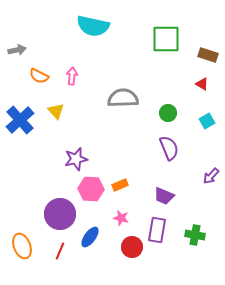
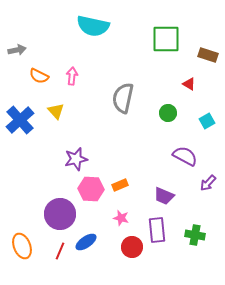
red triangle: moved 13 px left
gray semicircle: rotated 76 degrees counterclockwise
purple semicircle: moved 16 px right, 8 px down; rotated 40 degrees counterclockwise
purple arrow: moved 3 px left, 7 px down
purple rectangle: rotated 15 degrees counterclockwise
blue ellipse: moved 4 px left, 5 px down; rotated 20 degrees clockwise
